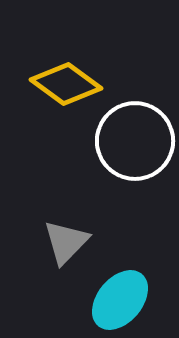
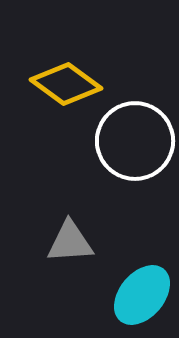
gray triangle: moved 4 px right; rotated 42 degrees clockwise
cyan ellipse: moved 22 px right, 5 px up
